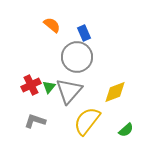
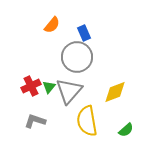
orange semicircle: rotated 90 degrees clockwise
red cross: moved 1 px down
yellow semicircle: rotated 48 degrees counterclockwise
